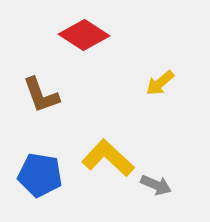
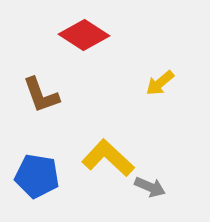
blue pentagon: moved 3 px left, 1 px down
gray arrow: moved 6 px left, 2 px down
